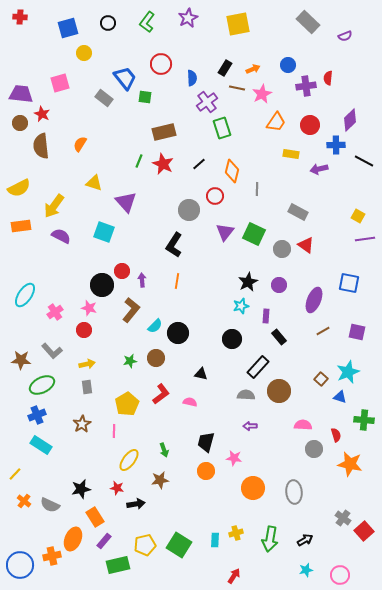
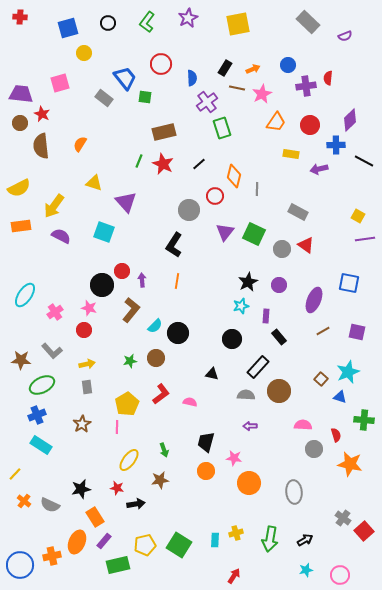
orange diamond at (232, 171): moved 2 px right, 5 px down
black triangle at (201, 374): moved 11 px right
pink line at (114, 431): moved 3 px right, 4 px up
orange circle at (253, 488): moved 4 px left, 5 px up
orange ellipse at (73, 539): moved 4 px right, 3 px down
